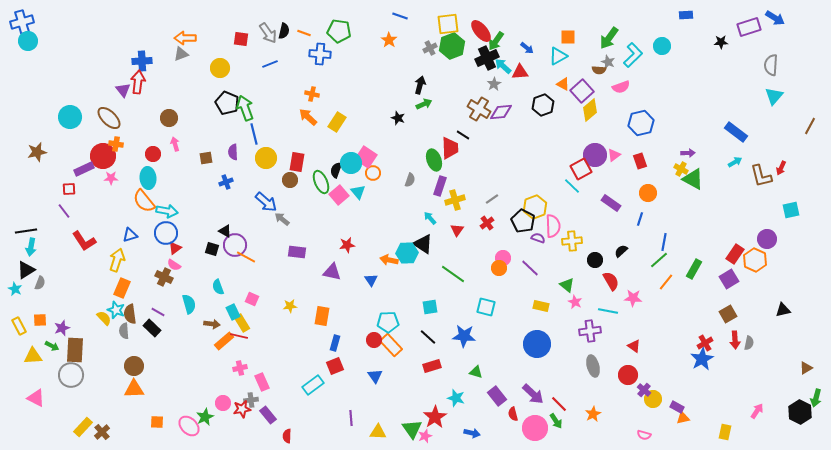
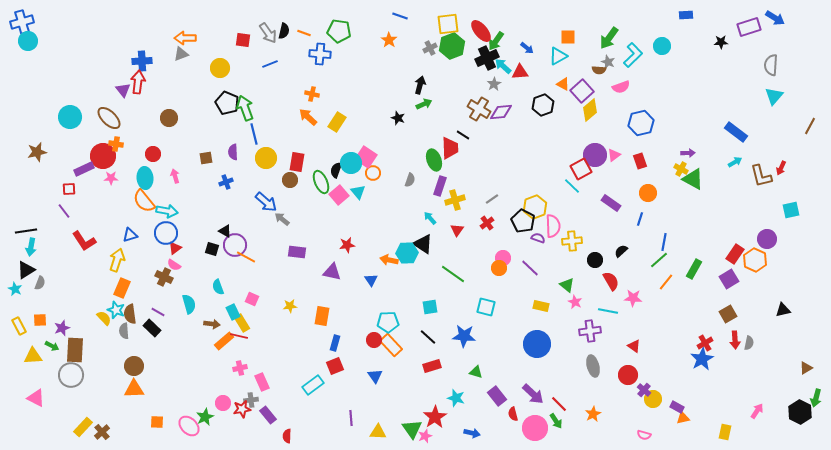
red square at (241, 39): moved 2 px right, 1 px down
pink arrow at (175, 144): moved 32 px down
cyan ellipse at (148, 178): moved 3 px left
